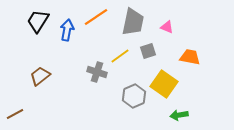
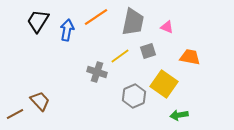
brown trapezoid: moved 25 px down; rotated 85 degrees clockwise
